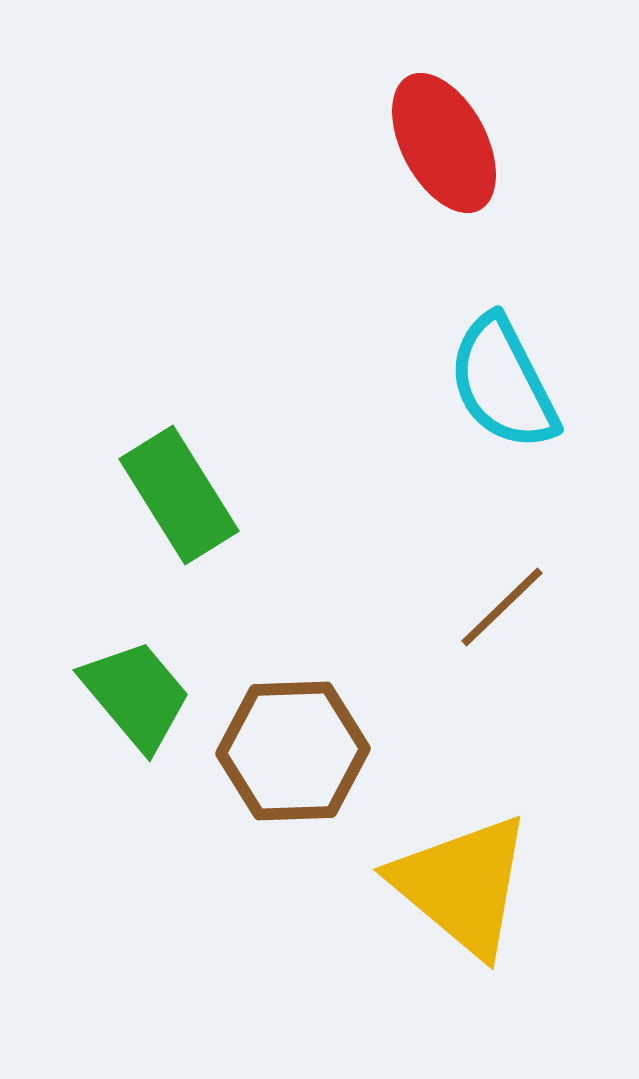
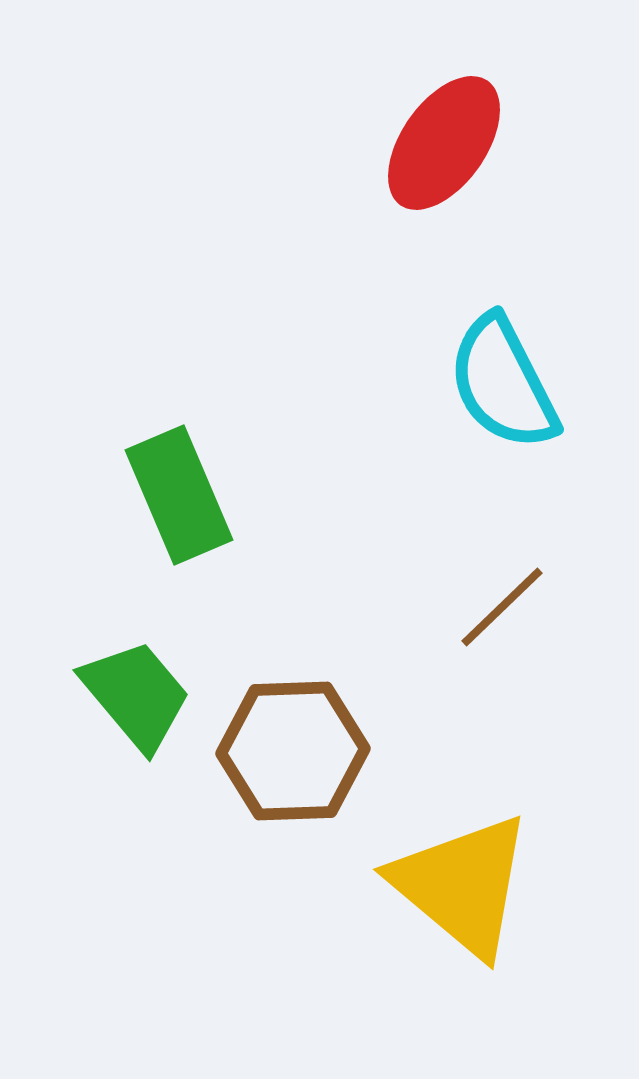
red ellipse: rotated 63 degrees clockwise
green rectangle: rotated 9 degrees clockwise
